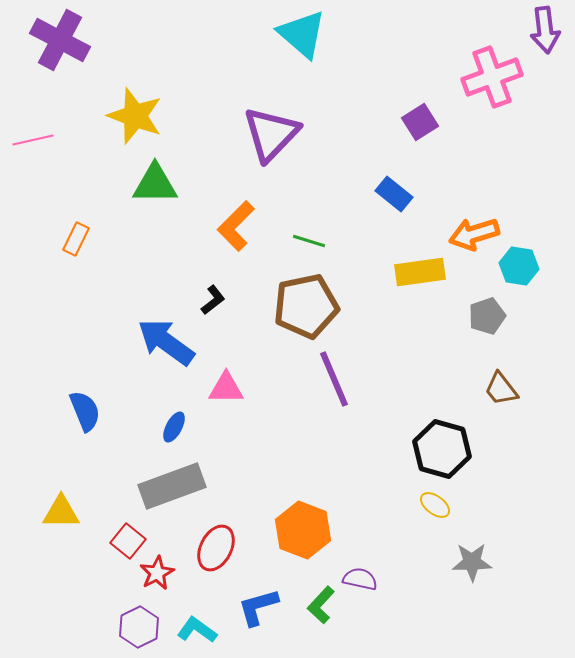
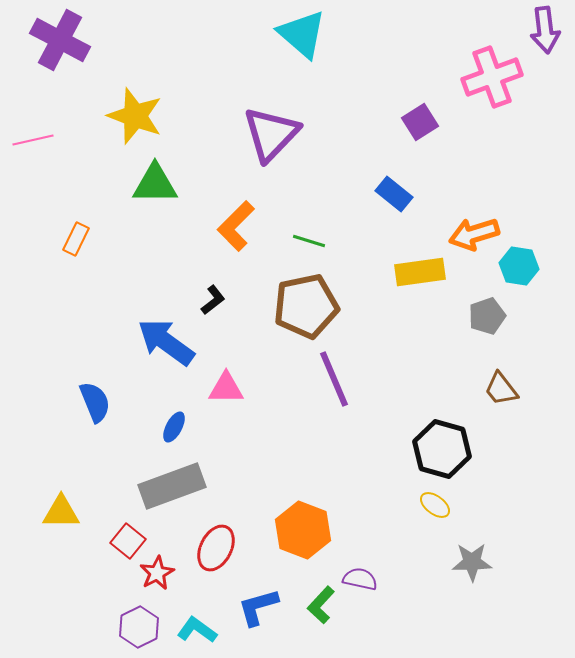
blue semicircle: moved 10 px right, 9 px up
